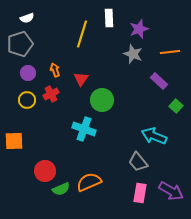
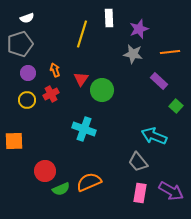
gray star: rotated 12 degrees counterclockwise
green circle: moved 10 px up
